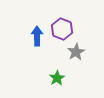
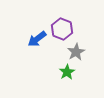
blue arrow: moved 3 px down; rotated 126 degrees counterclockwise
green star: moved 10 px right, 6 px up
